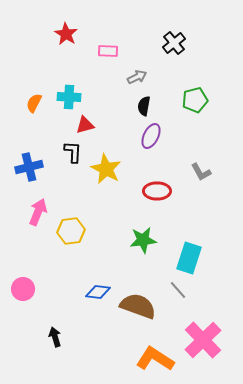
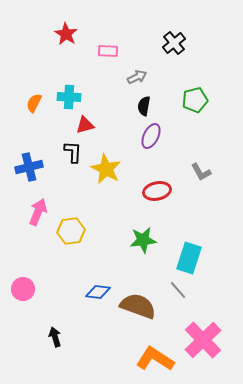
red ellipse: rotated 12 degrees counterclockwise
